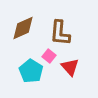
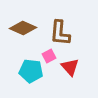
brown diamond: rotated 48 degrees clockwise
pink square: rotated 24 degrees clockwise
cyan pentagon: rotated 25 degrees counterclockwise
